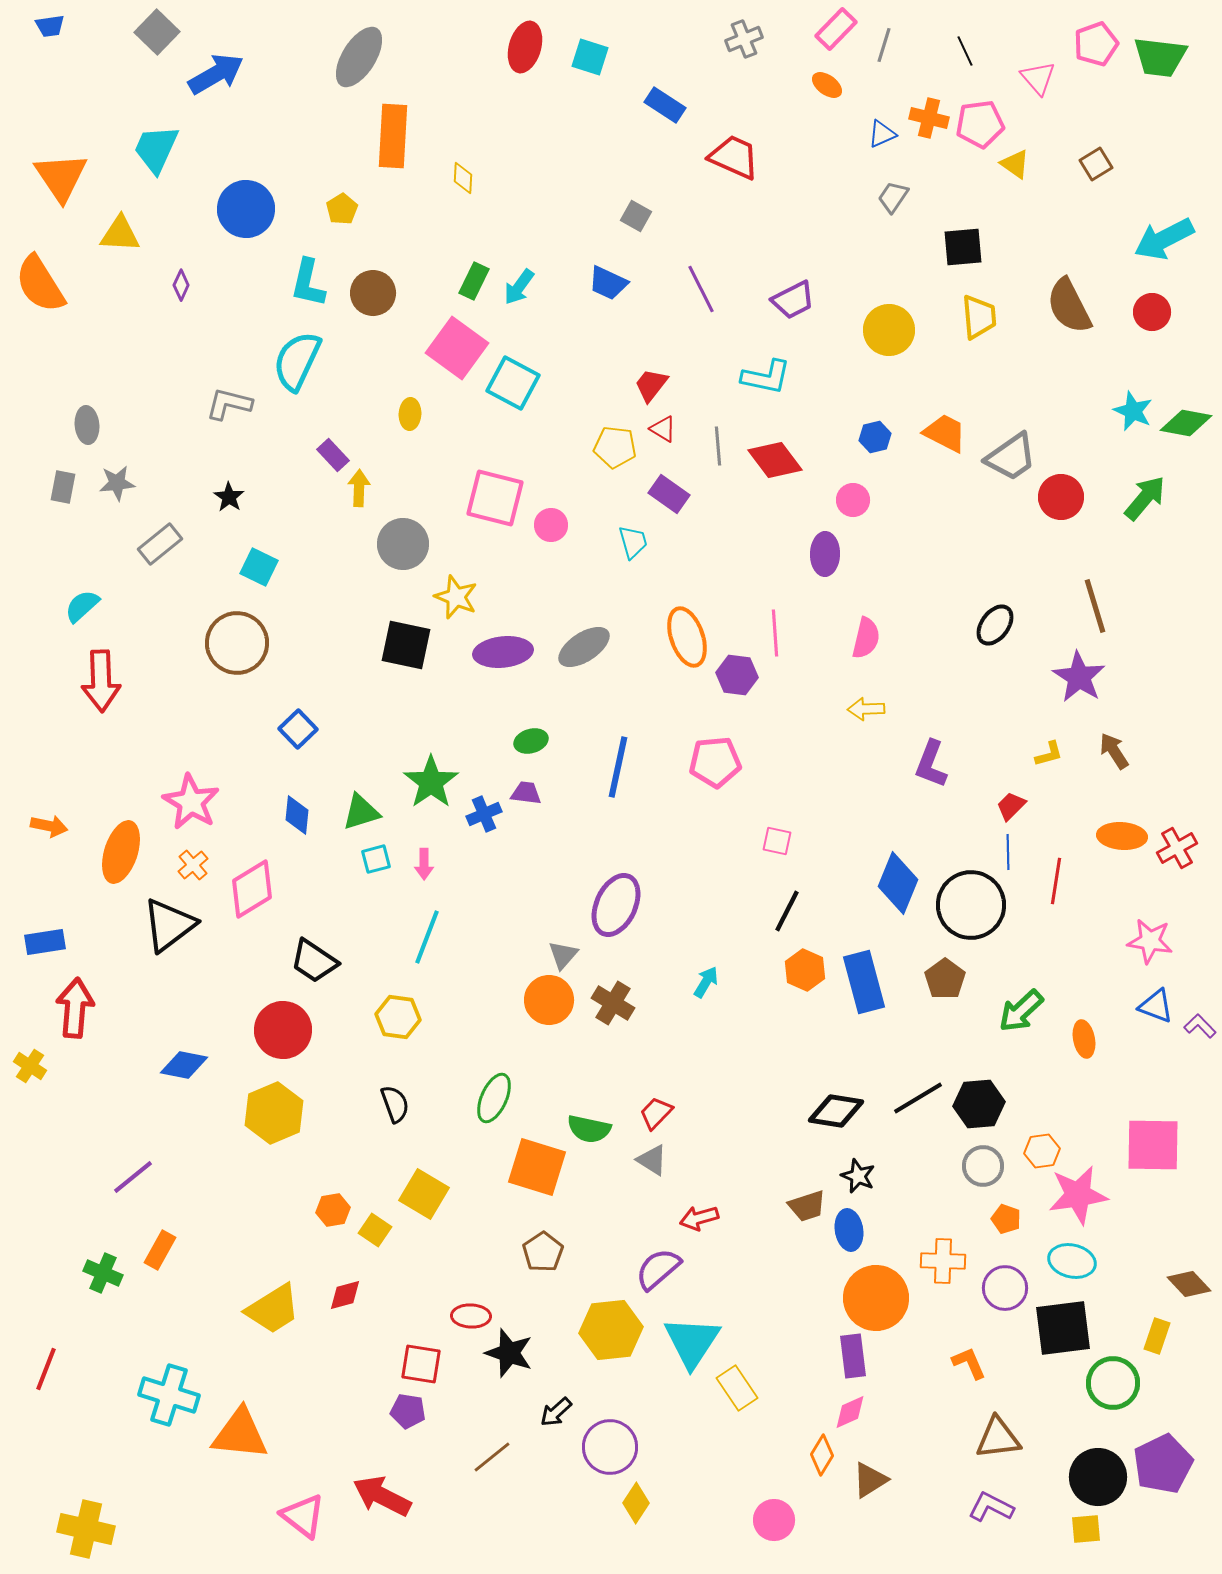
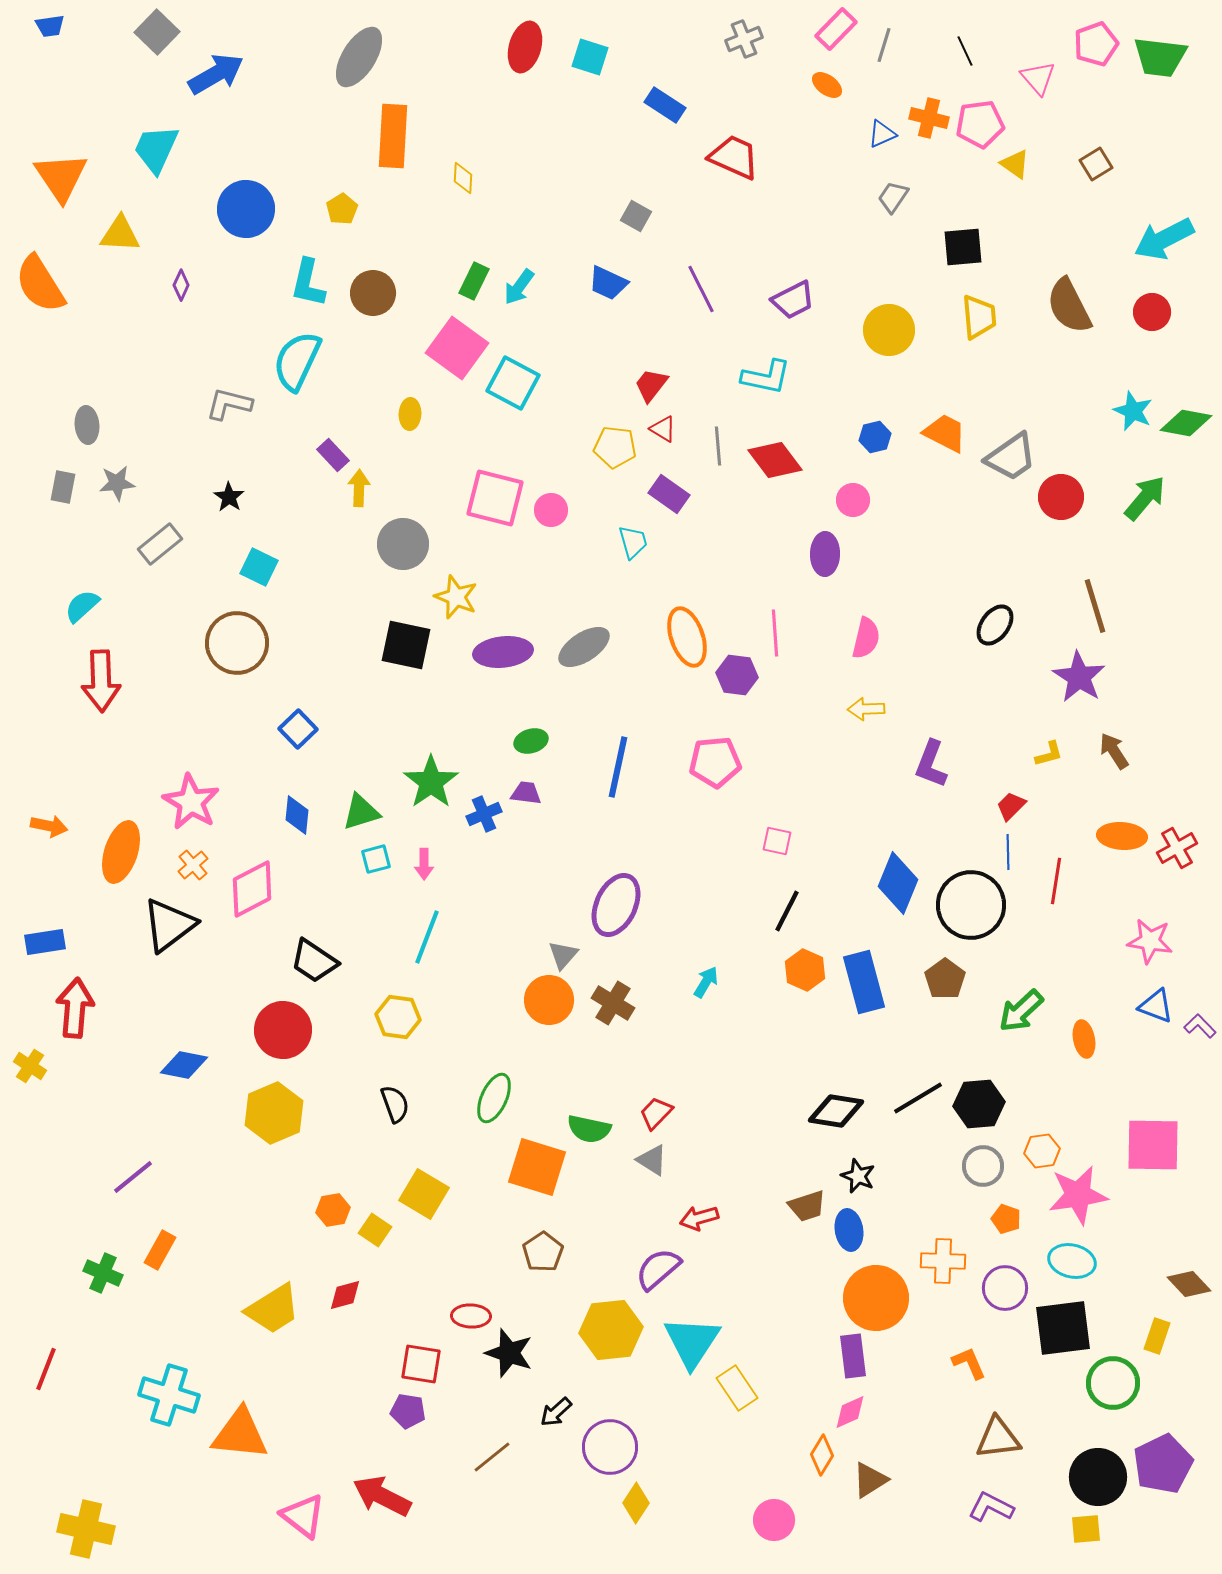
pink circle at (551, 525): moved 15 px up
pink diamond at (252, 889): rotated 4 degrees clockwise
